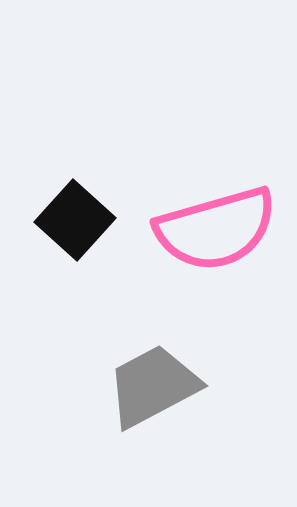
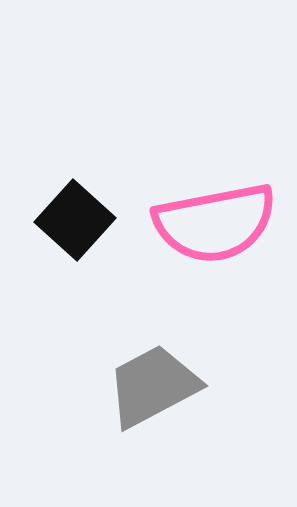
pink semicircle: moved 1 px left, 6 px up; rotated 5 degrees clockwise
